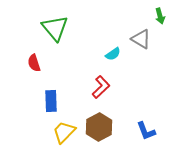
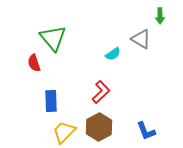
green arrow: rotated 14 degrees clockwise
green triangle: moved 2 px left, 10 px down
red L-shape: moved 5 px down
